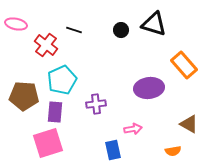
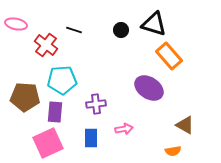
orange rectangle: moved 15 px left, 9 px up
cyan pentagon: rotated 20 degrees clockwise
purple ellipse: rotated 40 degrees clockwise
brown pentagon: moved 1 px right, 1 px down
brown triangle: moved 4 px left, 1 px down
pink arrow: moved 9 px left
pink square: rotated 8 degrees counterclockwise
blue rectangle: moved 22 px left, 12 px up; rotated 12 degrees clockwise
